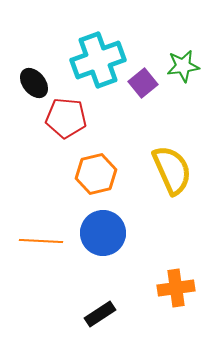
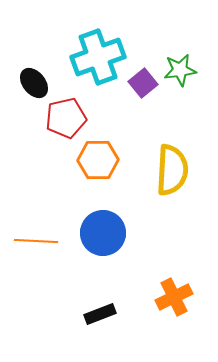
cyan cross: moved 3 px up
green star: moved 3 px left, 4 px down
red pentagon: rotated 18 degrees counterclockwise
yellow semicircle: rotated 27 degrees clockwise
orange hexagon: moved 2 px right, 14 px up; rotated 12 degrees clockwise
orange line: moved 5 px left
orange cross: moved 2 px left, 9 px down; rotated 18 degrees counterclockwise
black rectangle: rotated 12 degrees clockwise
